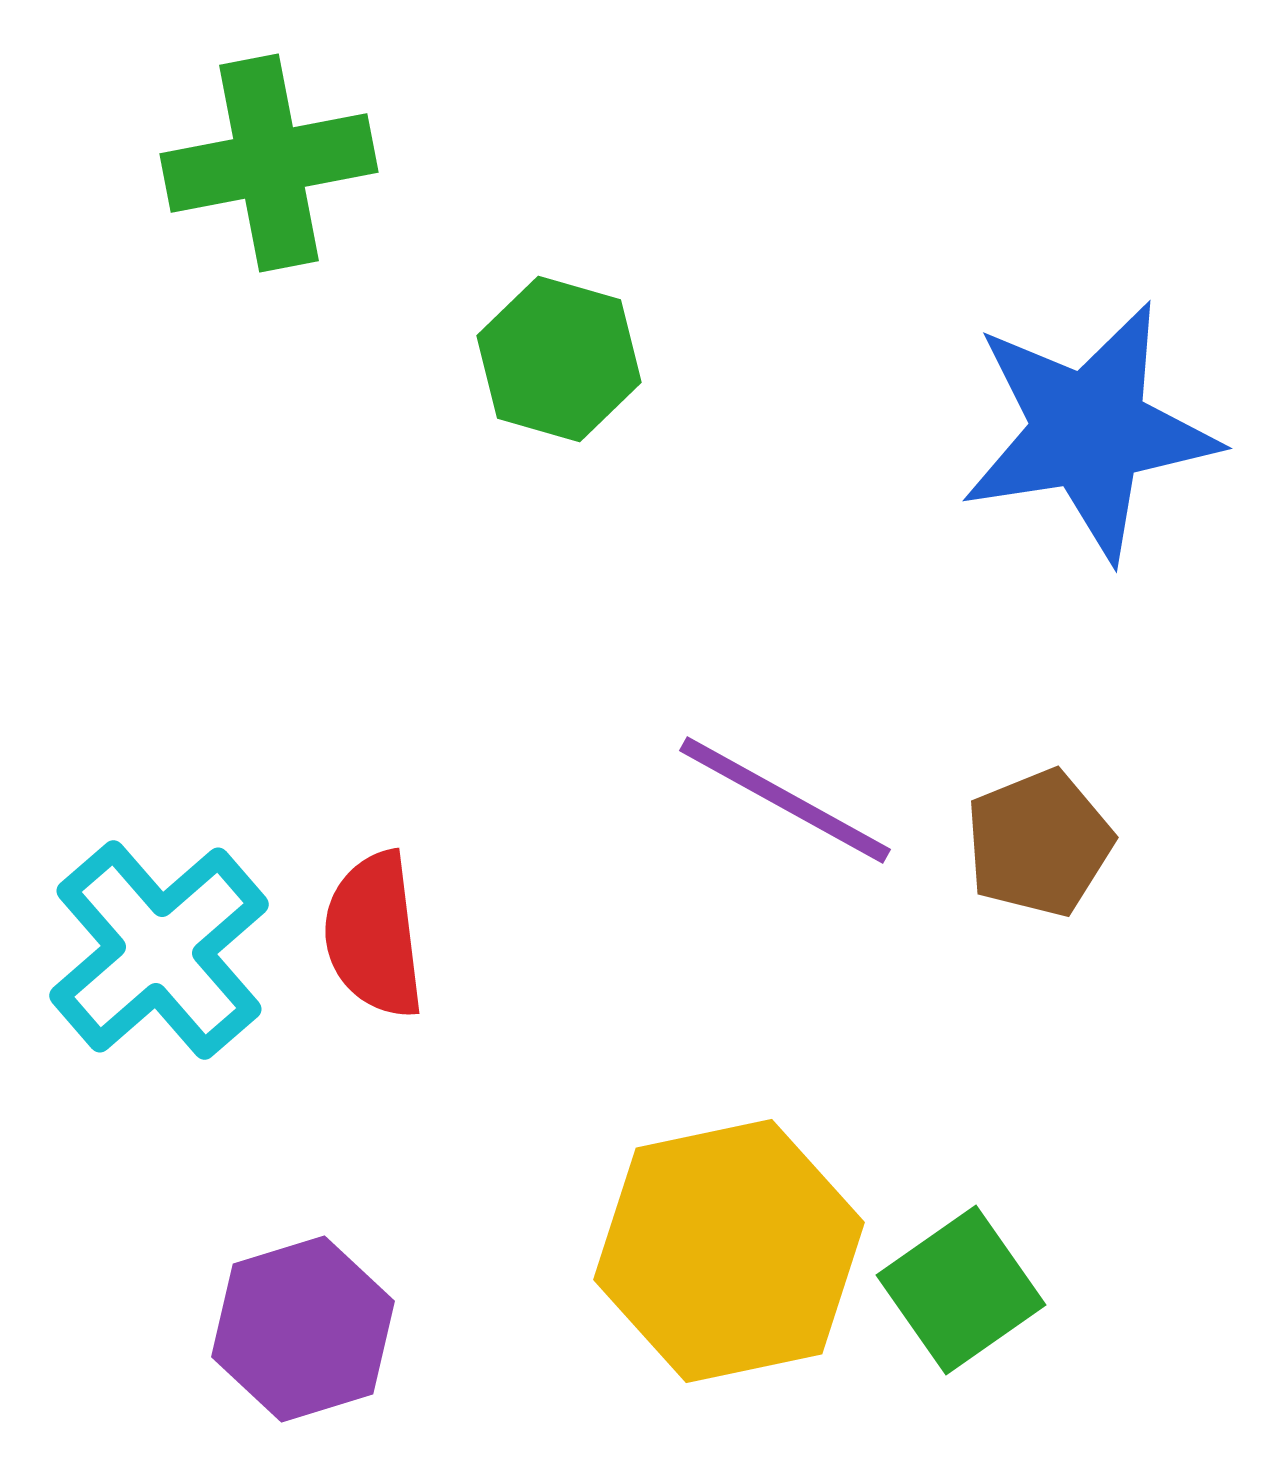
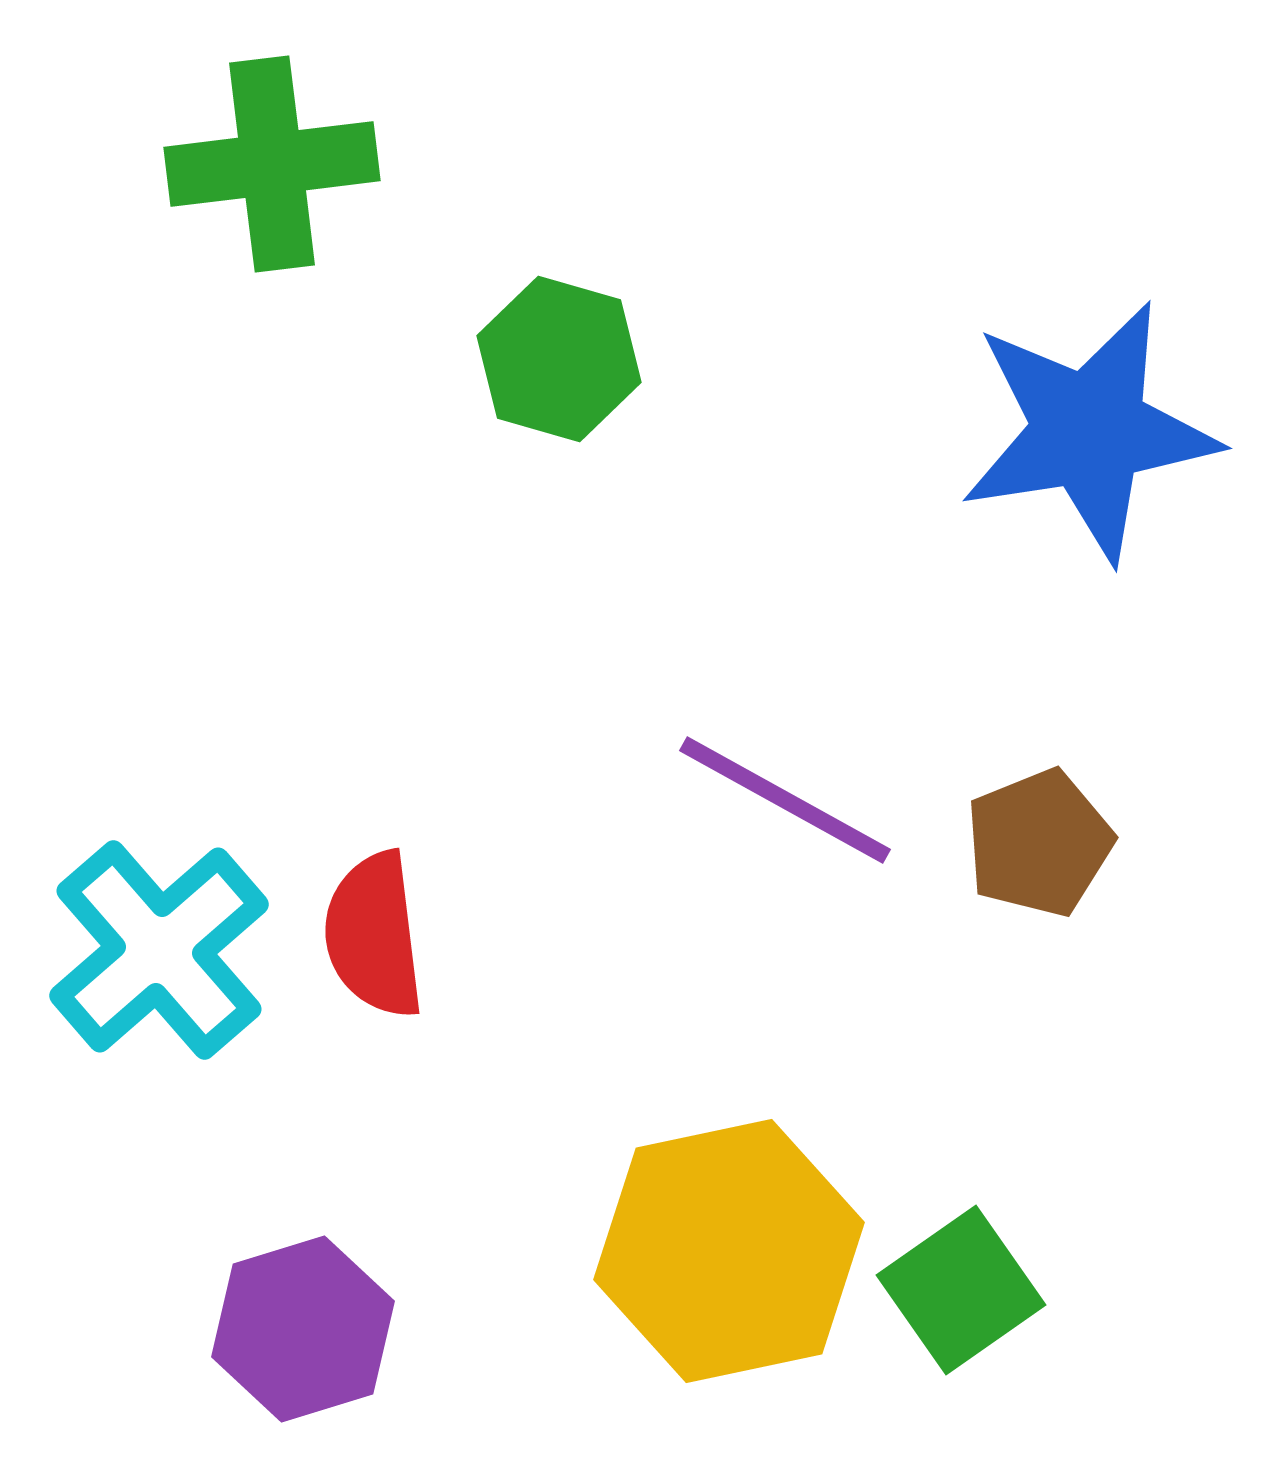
green cross: moved 3 px right, 1 px down; rotated 4 degrees clockwise
